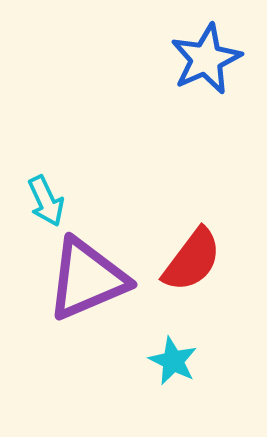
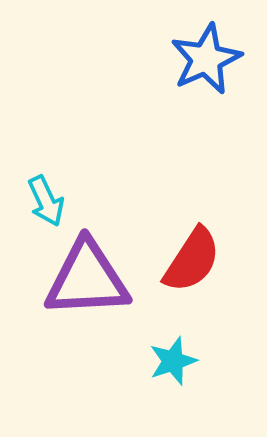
red semicircle: rotated 4 degrees counterclockwise
purple triangle: rotated 20 degrees clockwise
cyan star: rotated 27 degrees clockwise
